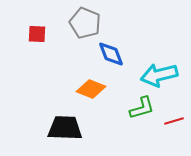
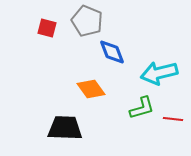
gray pentagon: moved 2 px right, 2 px up
red square: moved 10 px right, 6 px up; rotated 12 degrees clockwise
blue diamond: moved 1 px right, 2 px up
cyan arrow: moved 2 px up
orange diamond: rotated 32 degrees clockwise
red line: moved 1 px left, 2 px up; rotated 24 degrees clockwise
